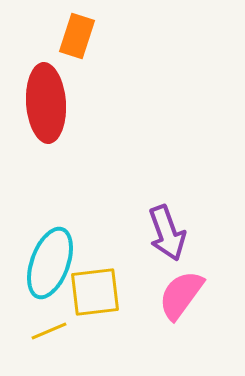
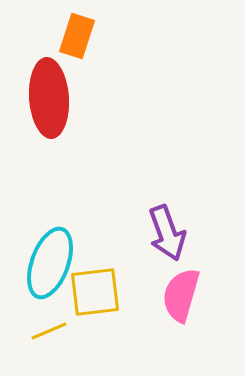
red ellipse: moved 3 px right, 5 px up
pink semicircle: rotated 20 degrees counterclockwise
